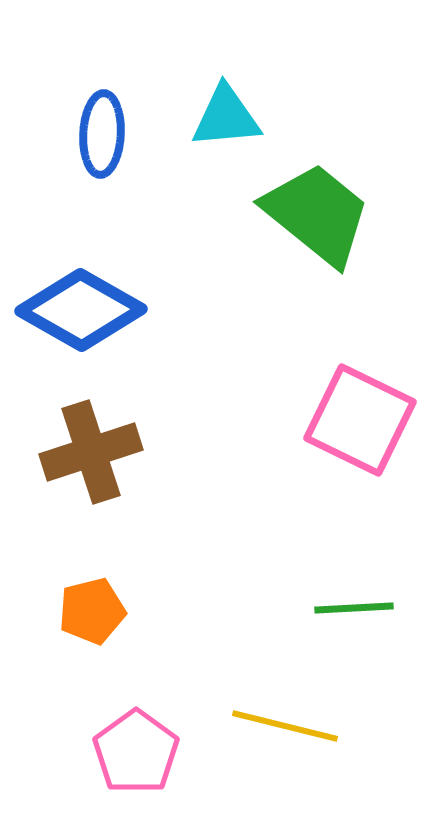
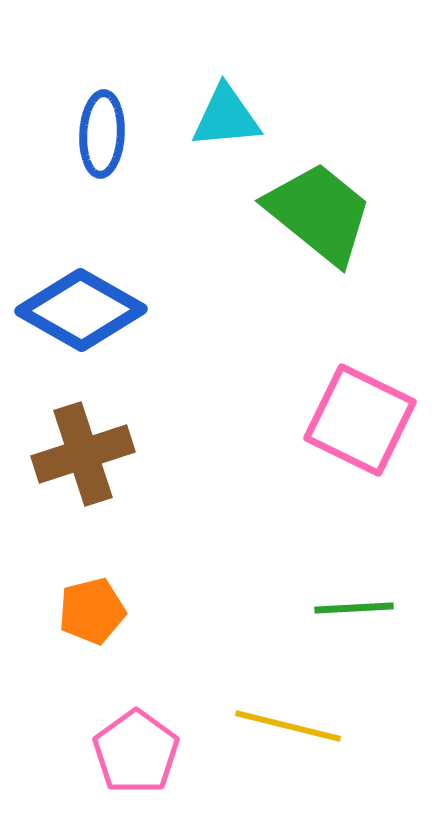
green trapezoid: moved 2 px right, 1 px up
brown cross: moved 8 px left, 2 px down
yellow line: moved 3 px right
